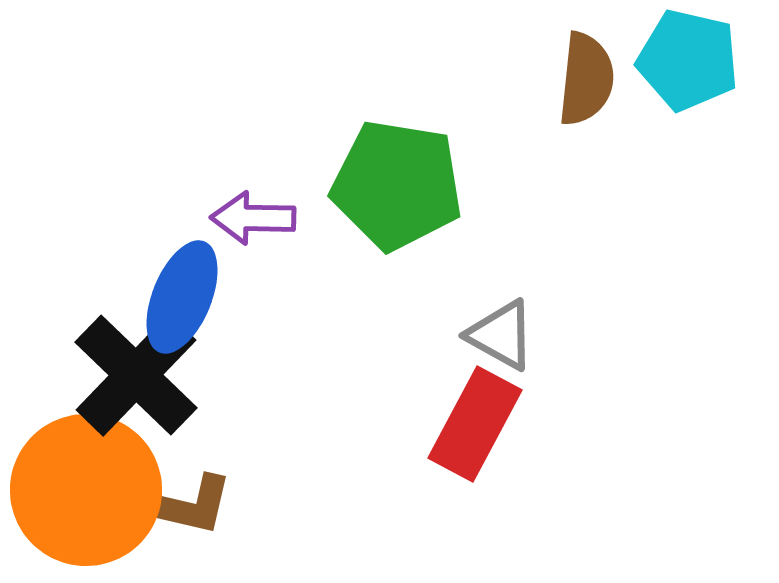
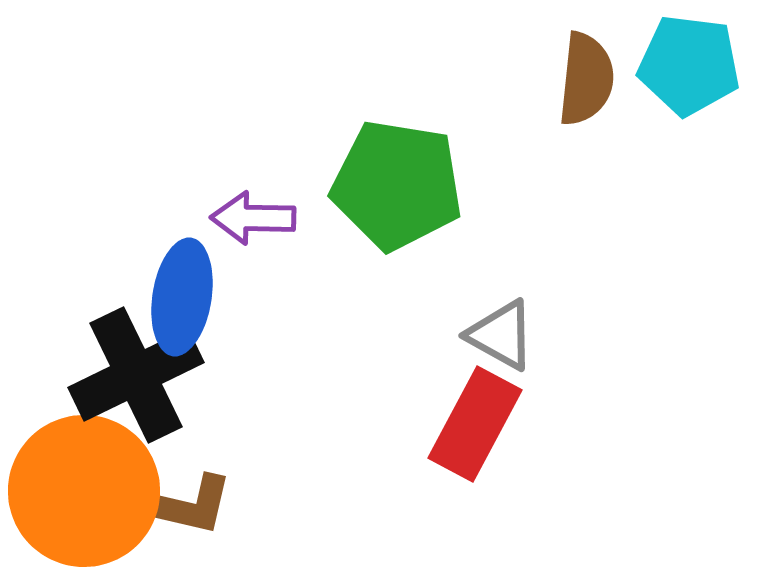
cyan pentagon: moved 1 px right, 5 px down; rotated 6 degrees counterclockwise
blue ellipse: rotated 13 degrees counterclockwise
black cross: rotated 20 degrees clockwise
orange circle: moved 2 px left, 1 px down
